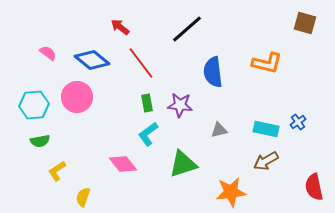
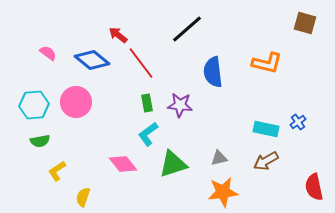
red arrow: moved 2 px left, 8 px down
pink circle: moved 1 px left, 5 px down
gray triangle: moved 28 px down
green triangle: moved 10 px left
orange star: moved 8 px left
